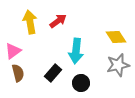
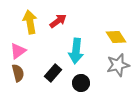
pink triangle: moved 5 px right
